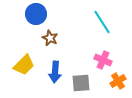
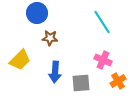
blue circle: moved 1 px right, 1 px up
brown star: rotated 21 degrees counterclockwise
yellow trapezoid: moved 4 px left, 5 px up
